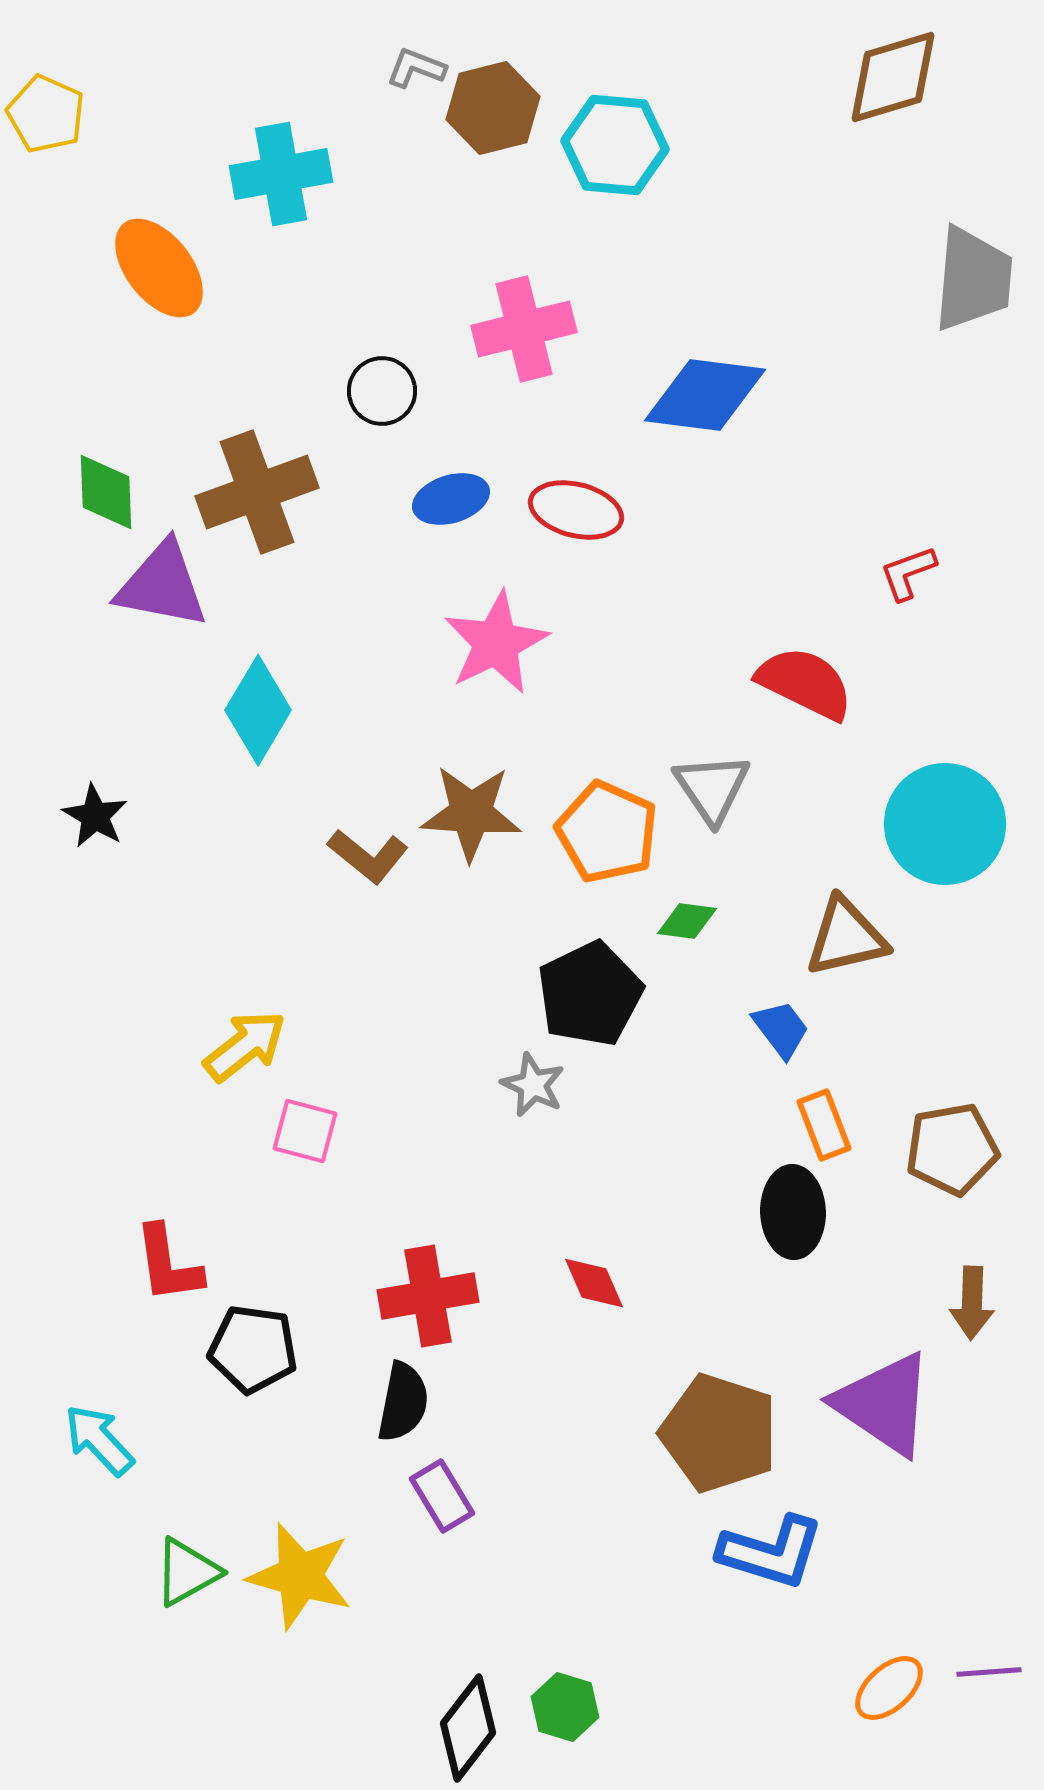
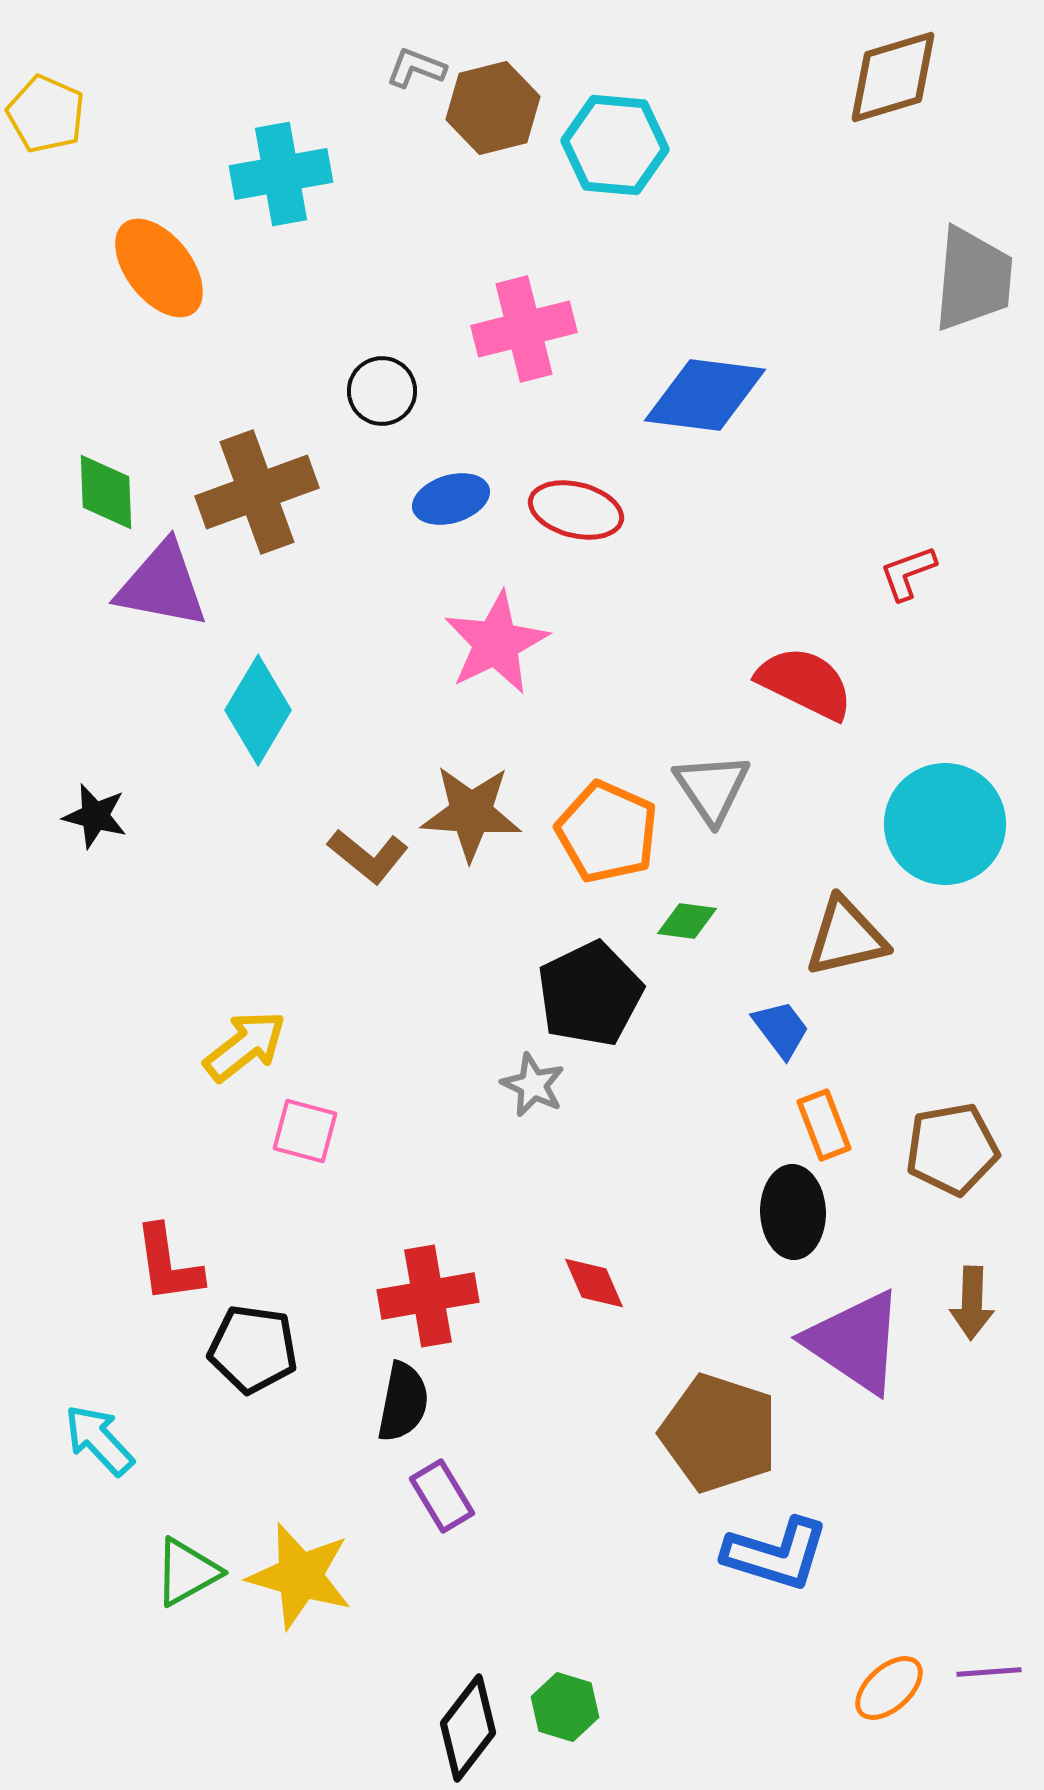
black star at (95, 816): rotated 16 degrees counterclockwise
purple triangle at (884, 1404): moved 29 px left, 62 px up
blue L-shape at (771, 1552): moved 5 px right, 2 px down
